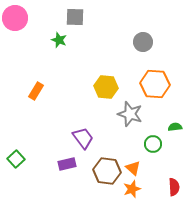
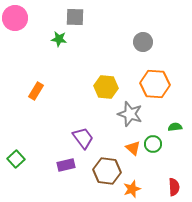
green star: moved 1 px up; rotated 14 degrees counterclockwise
purple rectangle: moved 1 px left, 1 px down
orange triangle: moved 20 px up
